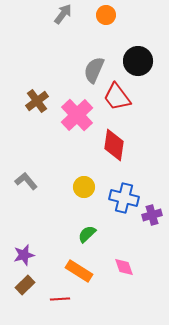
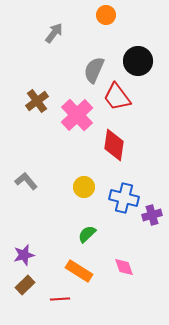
gray arrow: moved 9 px left, 19 px down
